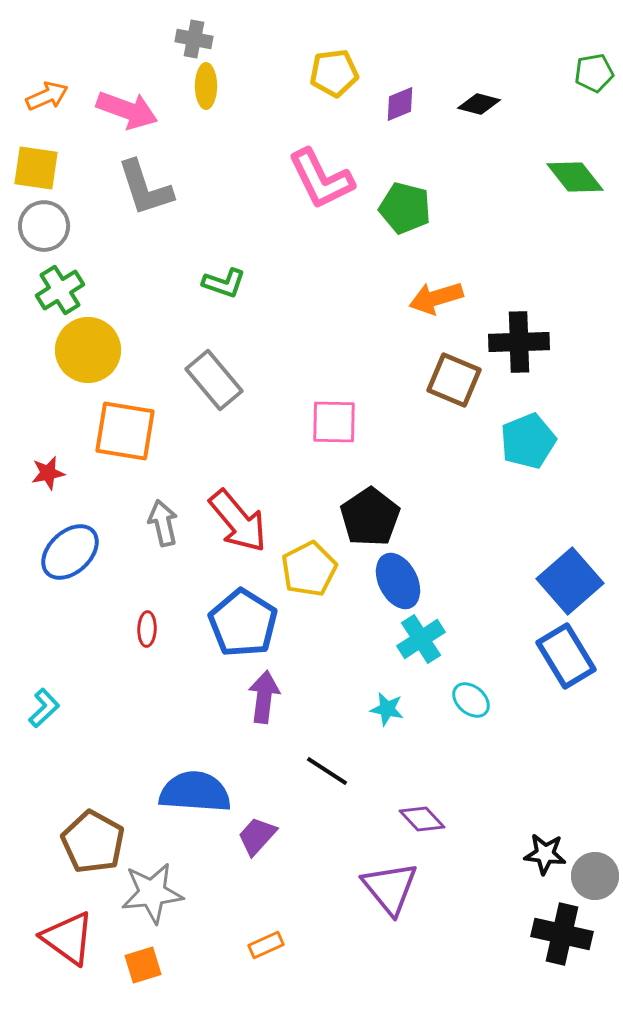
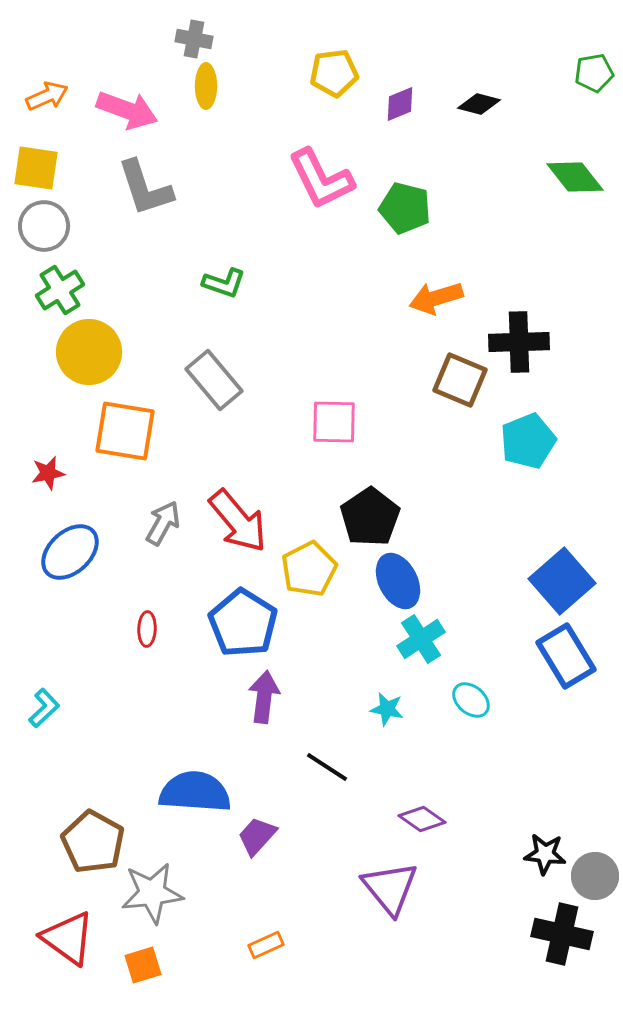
yellow circle at (88, 350): moved 1 px right, 2 px down
brown square at (454, 380): moved 6 px right
gray arrow at (163, 523): rotated 42 degrees clockwise
blue square at (570, 581): moved 8 px left
black line at (327, 771): moved 4 px up
purple diamond at (422, 819): rotated 12 degrees counterclockwise
